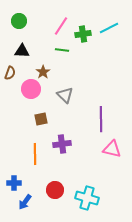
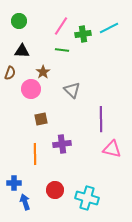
gray triangle: moved 7 px right, 5 px up
blue arrow: rotated 126 degrees clockwise
